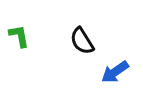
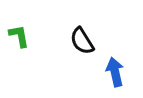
blue arrow: rotated 112 degrees clockwise
